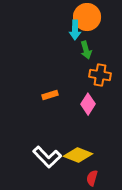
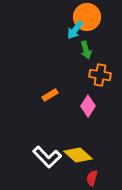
cyan arrow: rotated 36 degrees clockwise
orange rectangle: rotated 14 degrees counterclockwise
pink diamond: moved 2 px down
yellow diamond: rotated 20 degrees clockwise
